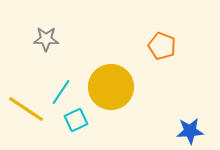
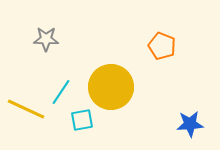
yellow line: rotated 9 degrees counterclockwise
cyan square: moved 6 px right; rotated 15 degrees clockwise
blue star: moved 7 px up
